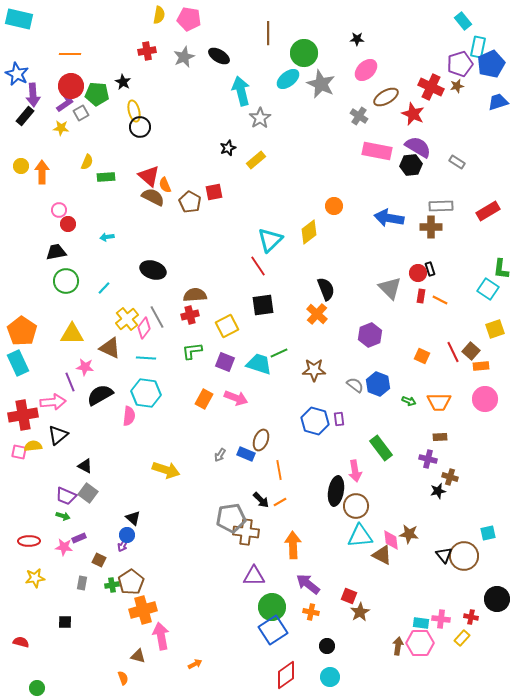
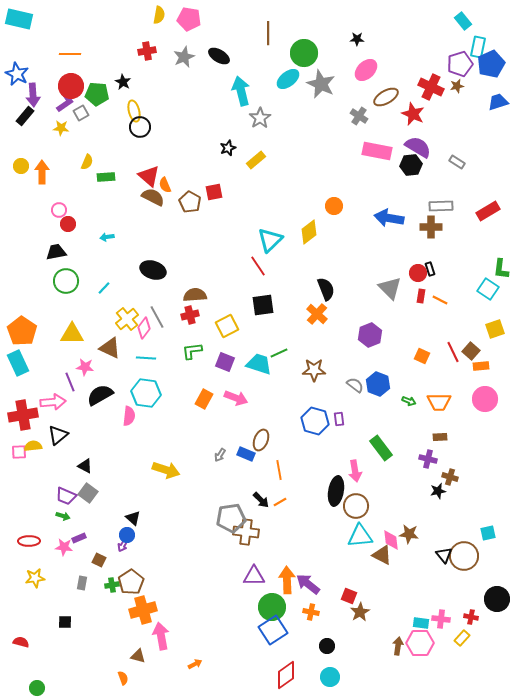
pink square at (19, 452): rotated 14 degrees counterclockwise
orange arrow at (293, 545): moved 6 px left, 35 px down
